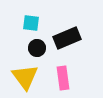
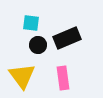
black circle: moved 1 px right, 3 px up
yellow triangle: moved 3 px left, 1 px up
